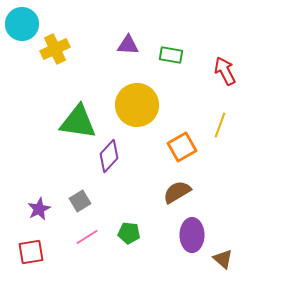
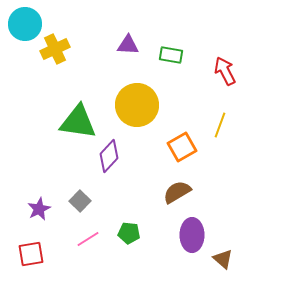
cyan circle: moved 3 px right
gray square: rotated 15 degrees counterclockwise
pink line: moved 1 px right, 2 px down
red square: moved 2 px down
